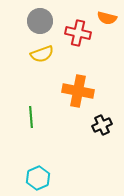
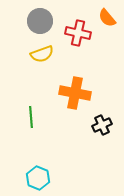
orange semicircle: rotated 36 degrees clockwise
orange cross: moved 3 px left, 2 px down
cyan hexagon: rotated 15 degrees counterclockwise
